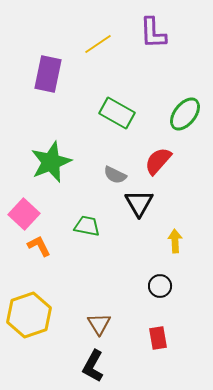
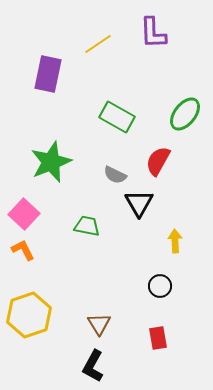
green rectangle: moved 4 px down
red semicircle: rotated 12 degrees counterclockwise
orange L-shape: moved 16 px left, 4 px down
